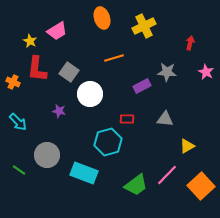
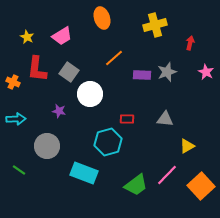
yellow cross: moved 11 px right, 1 px up; rotated 10 degrees clockwise
pink trapezoid: moved 5 px right, 5 px down
yellow star: moved 3 px left, 4 px up
orange line: rotated 24 degrees counterclockwise
gray star: rotated 24 degrees counterclockwise
purple rectangle: moved 11 px up; rotated 30 degrees clockwise
cyan arrow: moved 2 px left, 3 px up; rotated 48 degrees counterclockwise
gray circle: moved 9 px up
